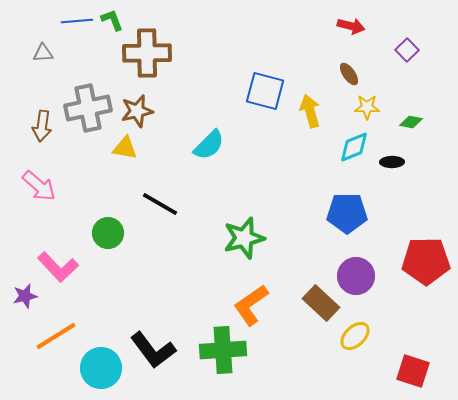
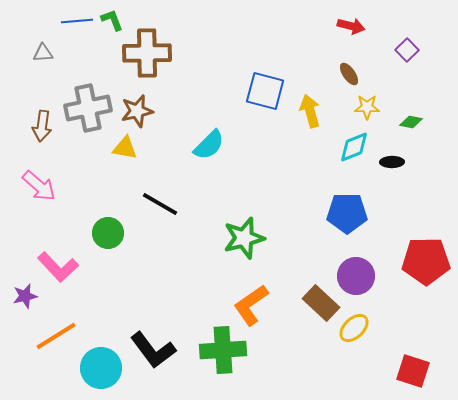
yellow ellipse: moved 1 px left, 8 px up
